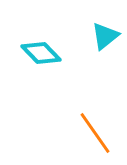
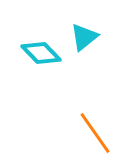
cyan triangle: moved 21 px left, 1 px down
